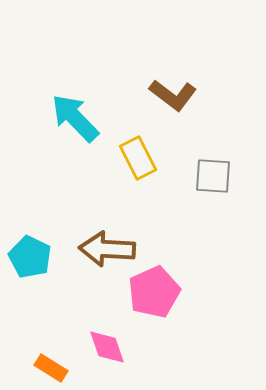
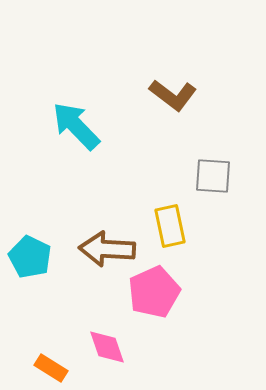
cyan arrow: moved 1 px right, 8 px down
yellow rectangle: moved 32 px right, 68 px down; rotated 15 degrees clockwise
